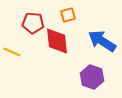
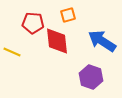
purple hexagon: moved 1 px left
